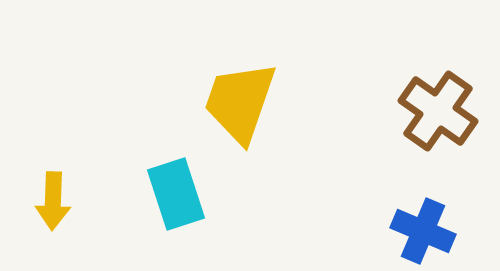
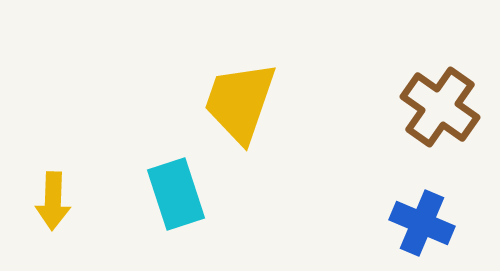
brown cross: moved 2 px right, 4 px up
blue cross: moved 1 px left, 8 px up
